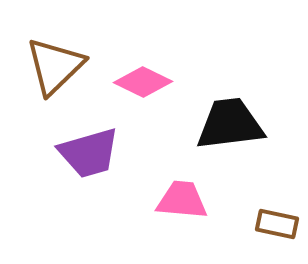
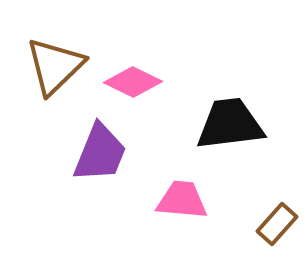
pink diamond: moved 10 px left
purple trapezoid: moved 11 px right; rotated 52 degrees counterclockwise
brown rectangle: rotated 60 degrees counterclockwise
